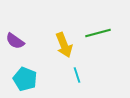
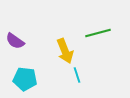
yellow arrow: moved 1 px right, 6 px down
cyan pentagon: rotated 15 degrees counterclockwise
